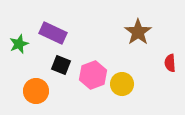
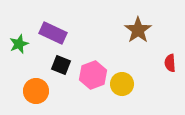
brown star: moved 2 px up
